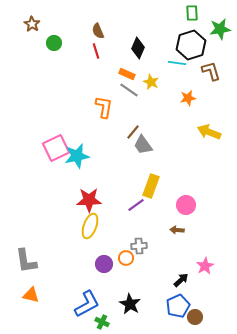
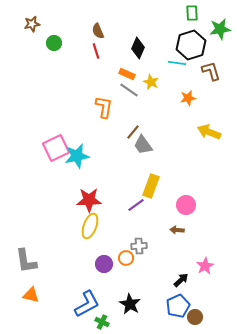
brown star: rotated 28 degrees clockwise
